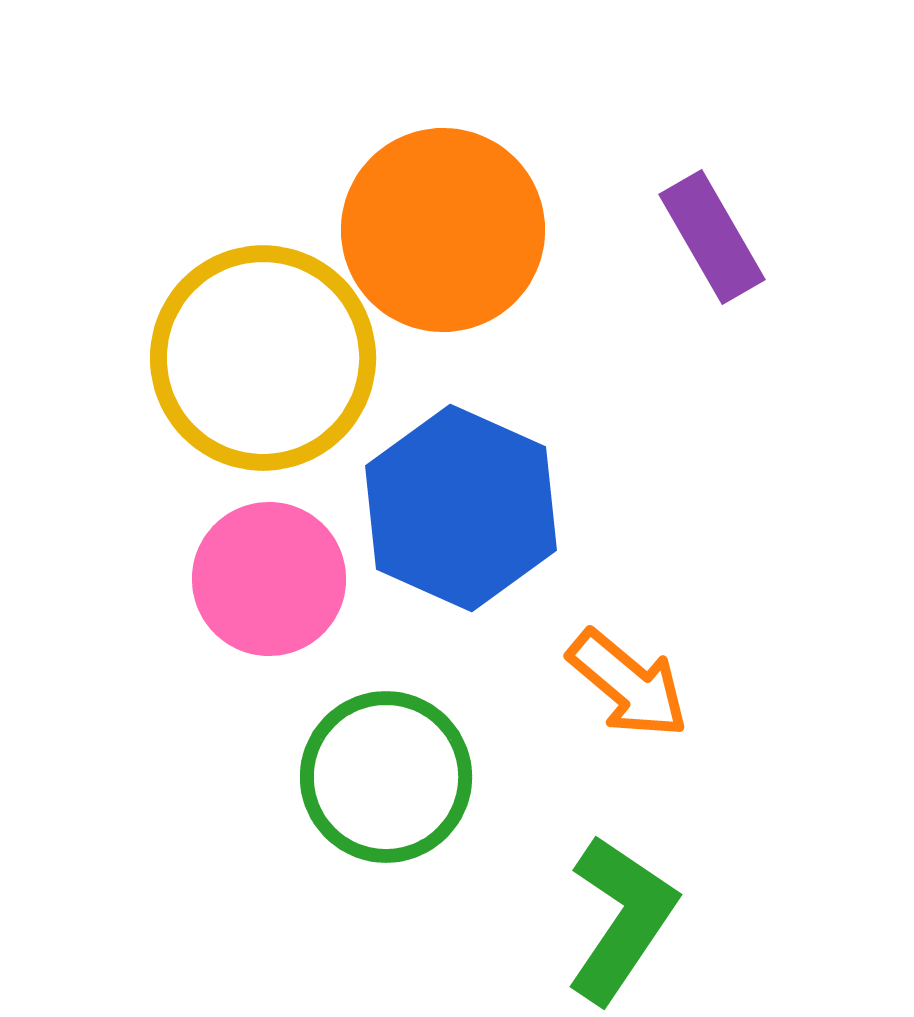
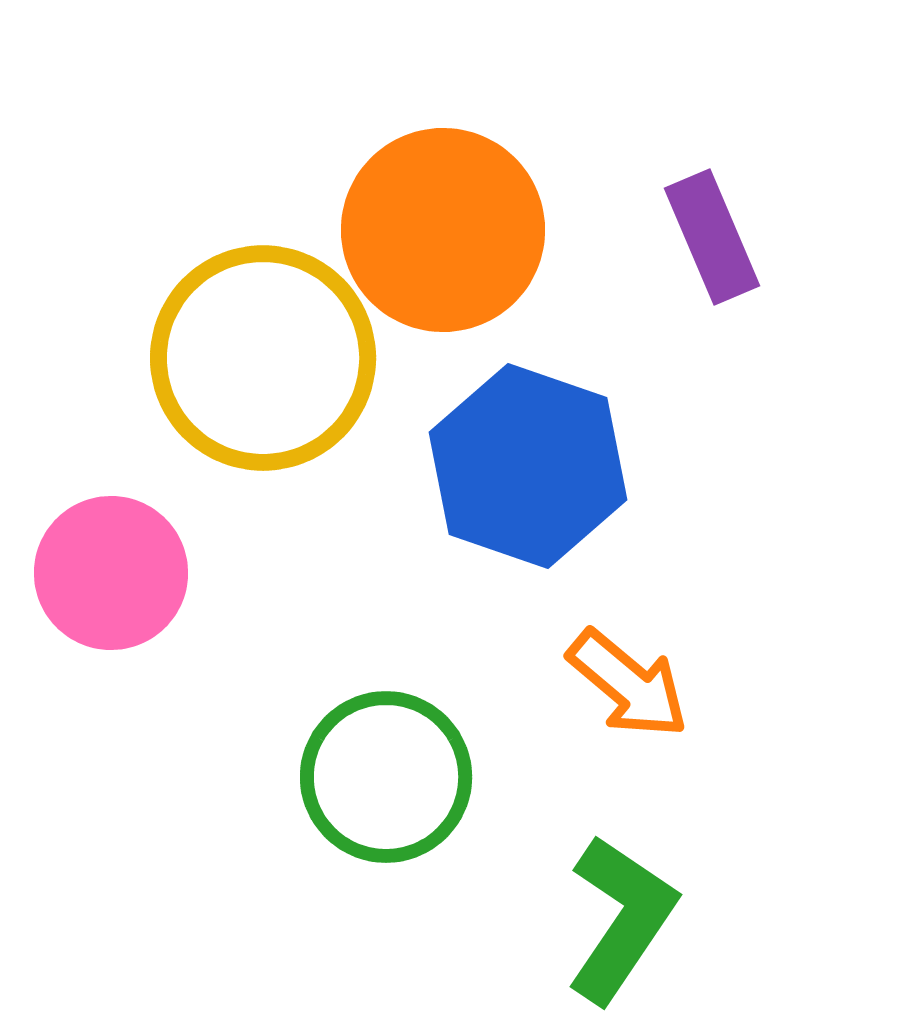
purple rectangle: rotated 7 degrees clockwise
blue hexagon: moved 67 px right, 42 px up; rotated 5 degrees counterclockwise
pink circle: moved 158 px left, 6 px up
